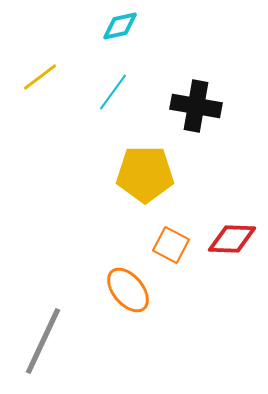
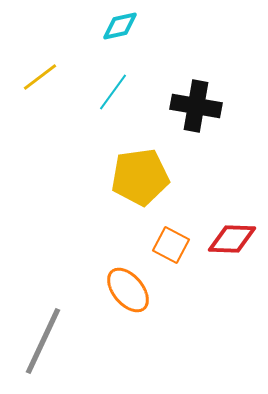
yellow pentagon: moved 5 px left, 3 px down; rotated 8 degrees counterclockwise
